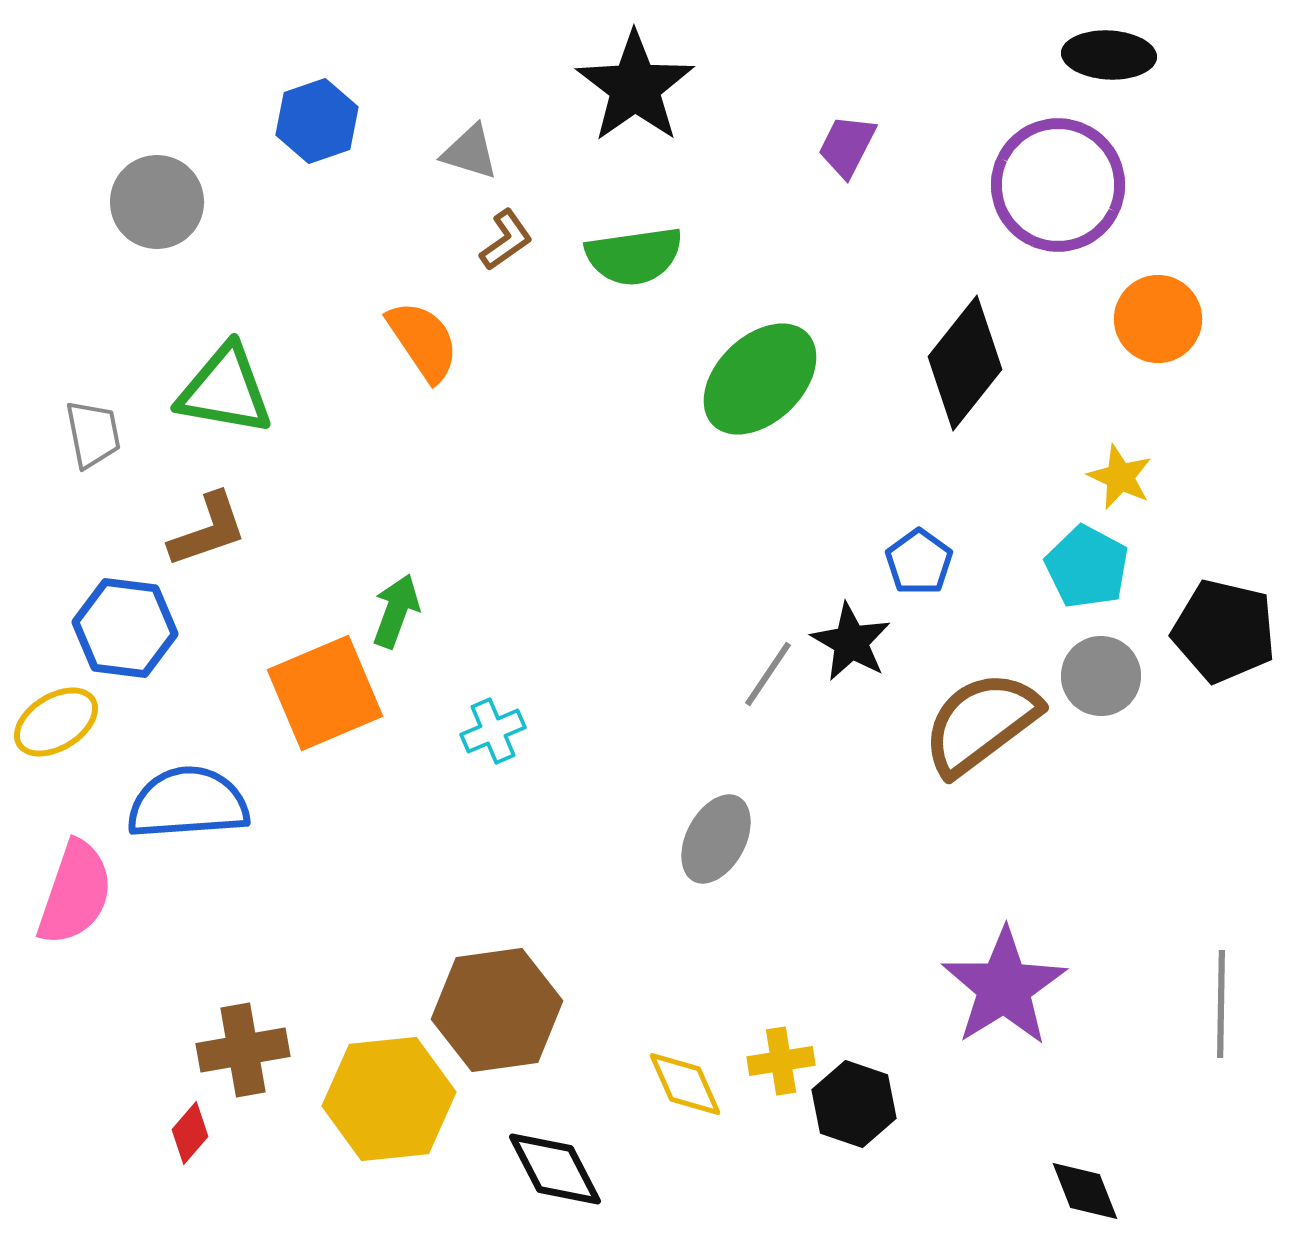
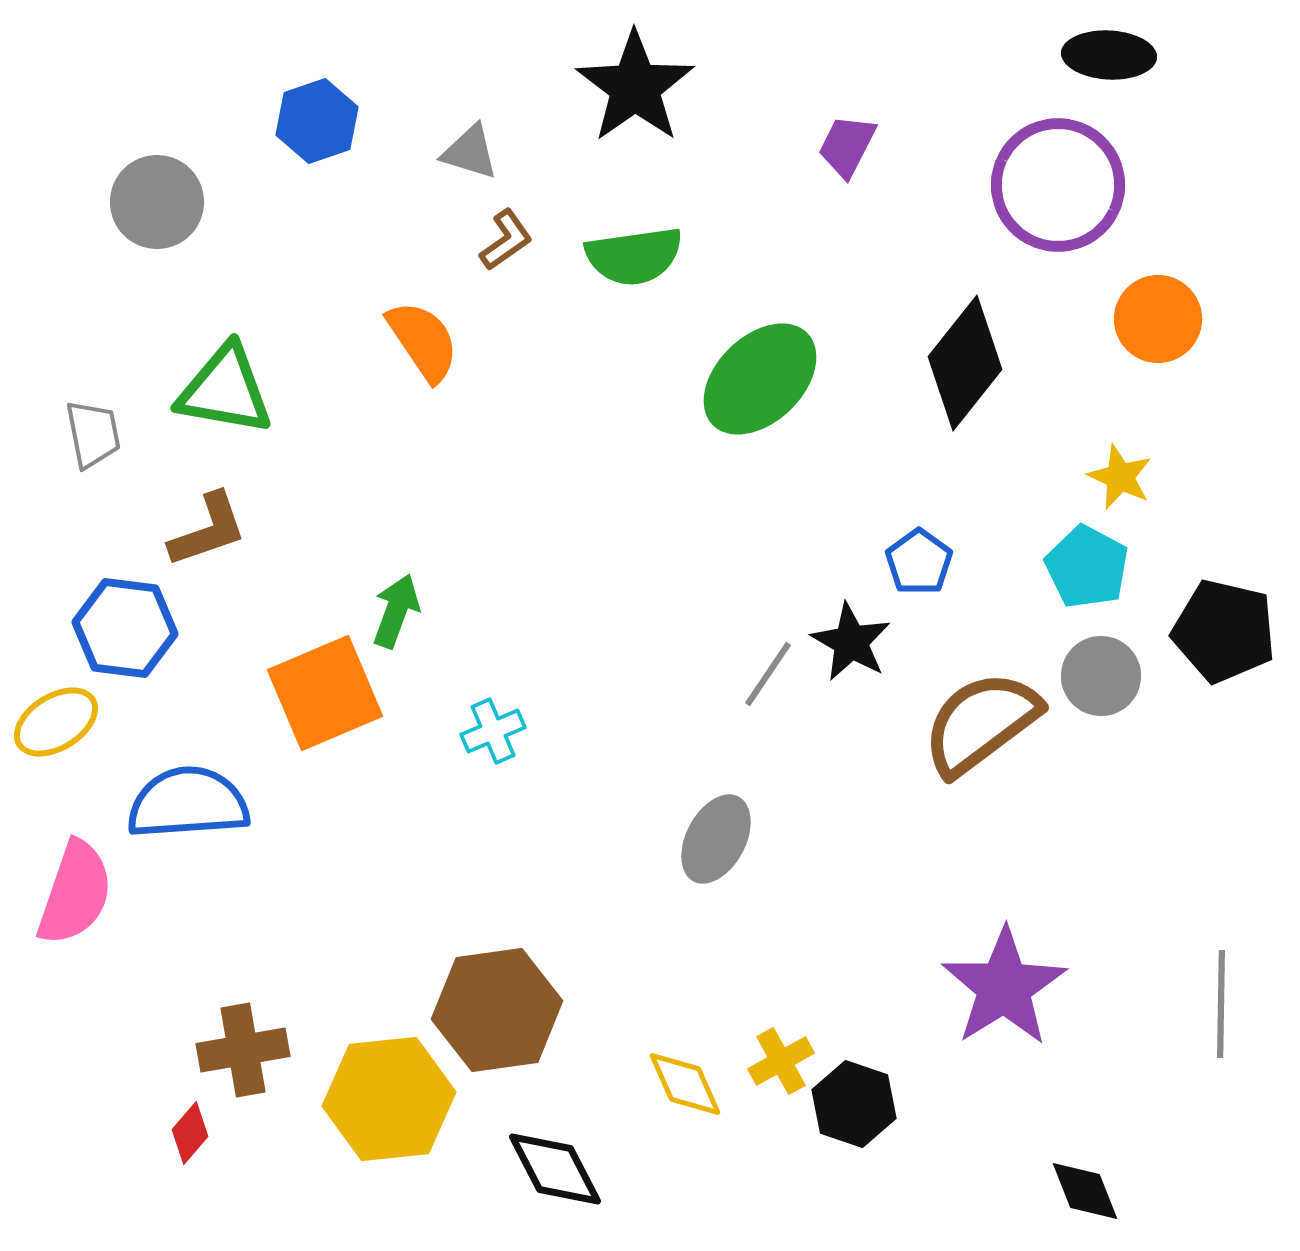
yellow cross at (781, 1061): rotated 20 degrees counterclockwise
